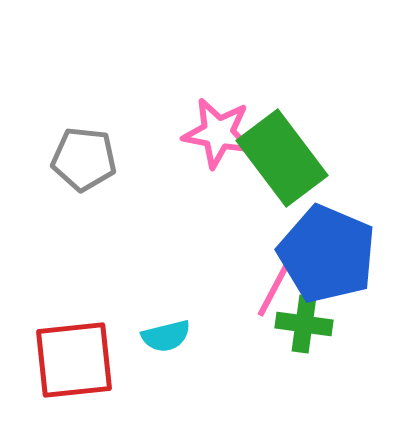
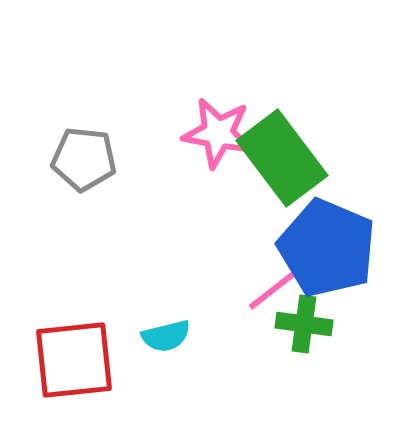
blue pentagon: moved 6 px up
pink line: rotated 24 degrees clockwise
